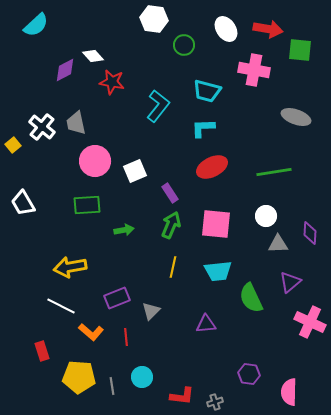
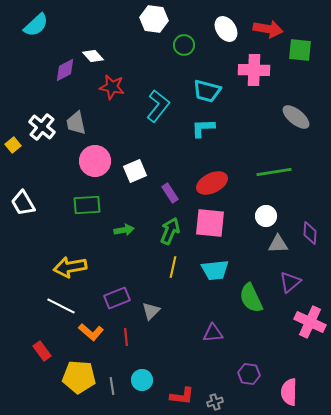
pink cross at (254, 70): rotated 8 degrees counterclockwise
red star at (112, 82): moved 5 px down
gray ellipse at (296, 117): rotated 20 degrees clockwise
red ellipse at (212, 167): moved 16 px down
pink square at (216, 224): moved 6 px left, 1 px up
green arrow at (171, 225): moved 1 px left, 6 px down
cyan trapezoid at (218, 271): moved 3 px left, 1 px up
purple triangle at (206, 324): moved 7 px right, 9 px down
red rectangle at (42, 351): rotated 18 degrees counterclockwise
cyan circle at (142, 377): moved 3 px down
